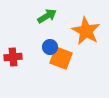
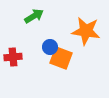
green arrow: moved 13 px left
orange star: rotated 20 degrees counterclockwise
